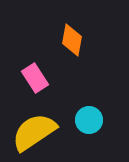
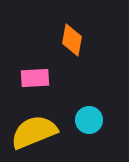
pink rectangle: rotated 60 degrees counterclockwise
yellow semicircle: rotated 12 degrees clockwise
